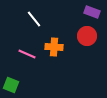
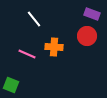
purple rectangle: moved 2 px down
